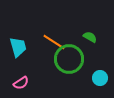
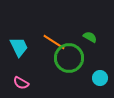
cyan trapezoid: moved 1 px right; rotated 10 degrees counterclockwise
green circle: moved 1 px up
pink semicircle: rotated 63 degrees clockwise
